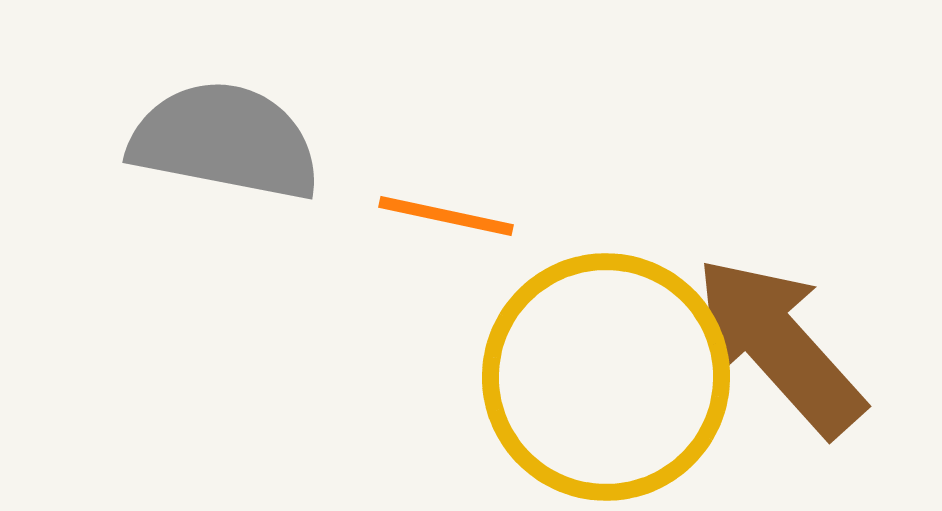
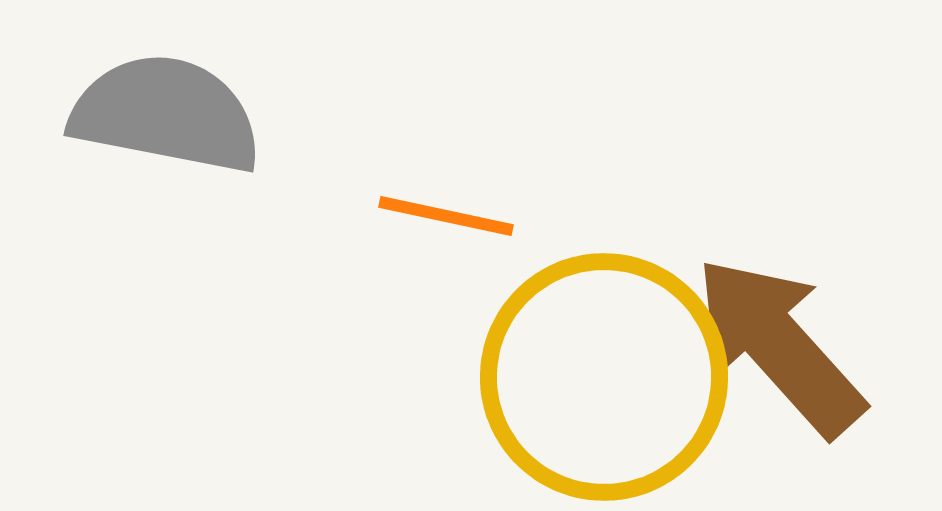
gray semicircle: moved 59 px left, 27 px up
yellow circle: moved 2 px left
